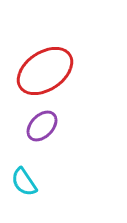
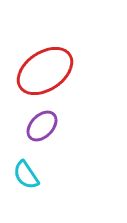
cyan semicircle: moved 2 px right, 7 px up
